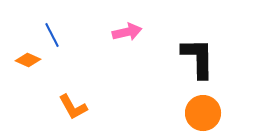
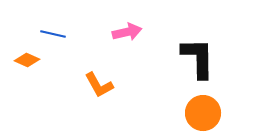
blue line: moved 1 px right, 1 px up; rotated 50 degrees counterclockwise
orange diamond: moved 1 px left
orange L-shape: moved 26 px right, 22 px up
